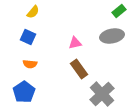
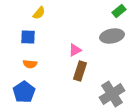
yellow semicircle: moved 6 px right, 1 px down
blue square: rotated 21 degrees counterclockwise
pink triangle: moved 7 px down; rotated 16 degrees counterclockwise
brown rectangle: moved 1 px right, 2 px down; rotated 54 degrees clockwise
gray cross: moved 10 px right; rotated 10 degrees clockwise
